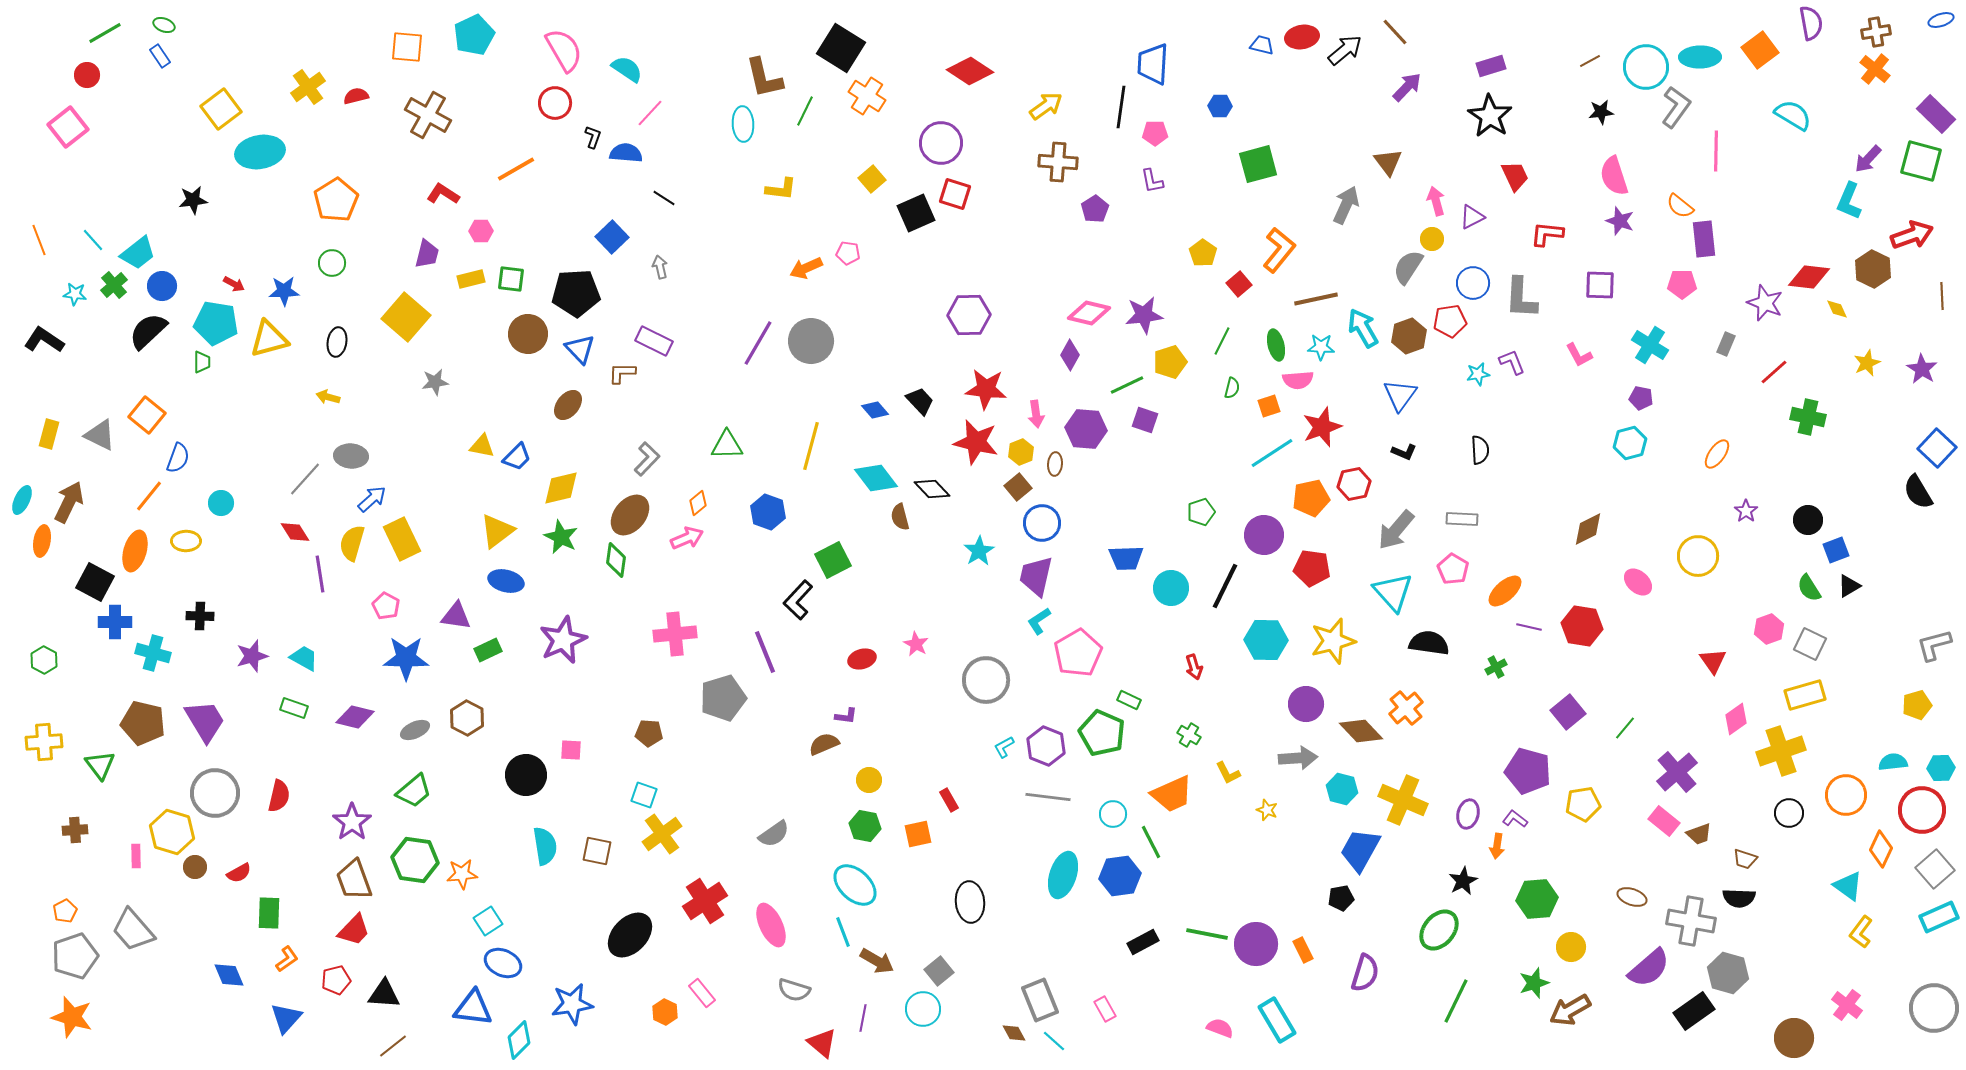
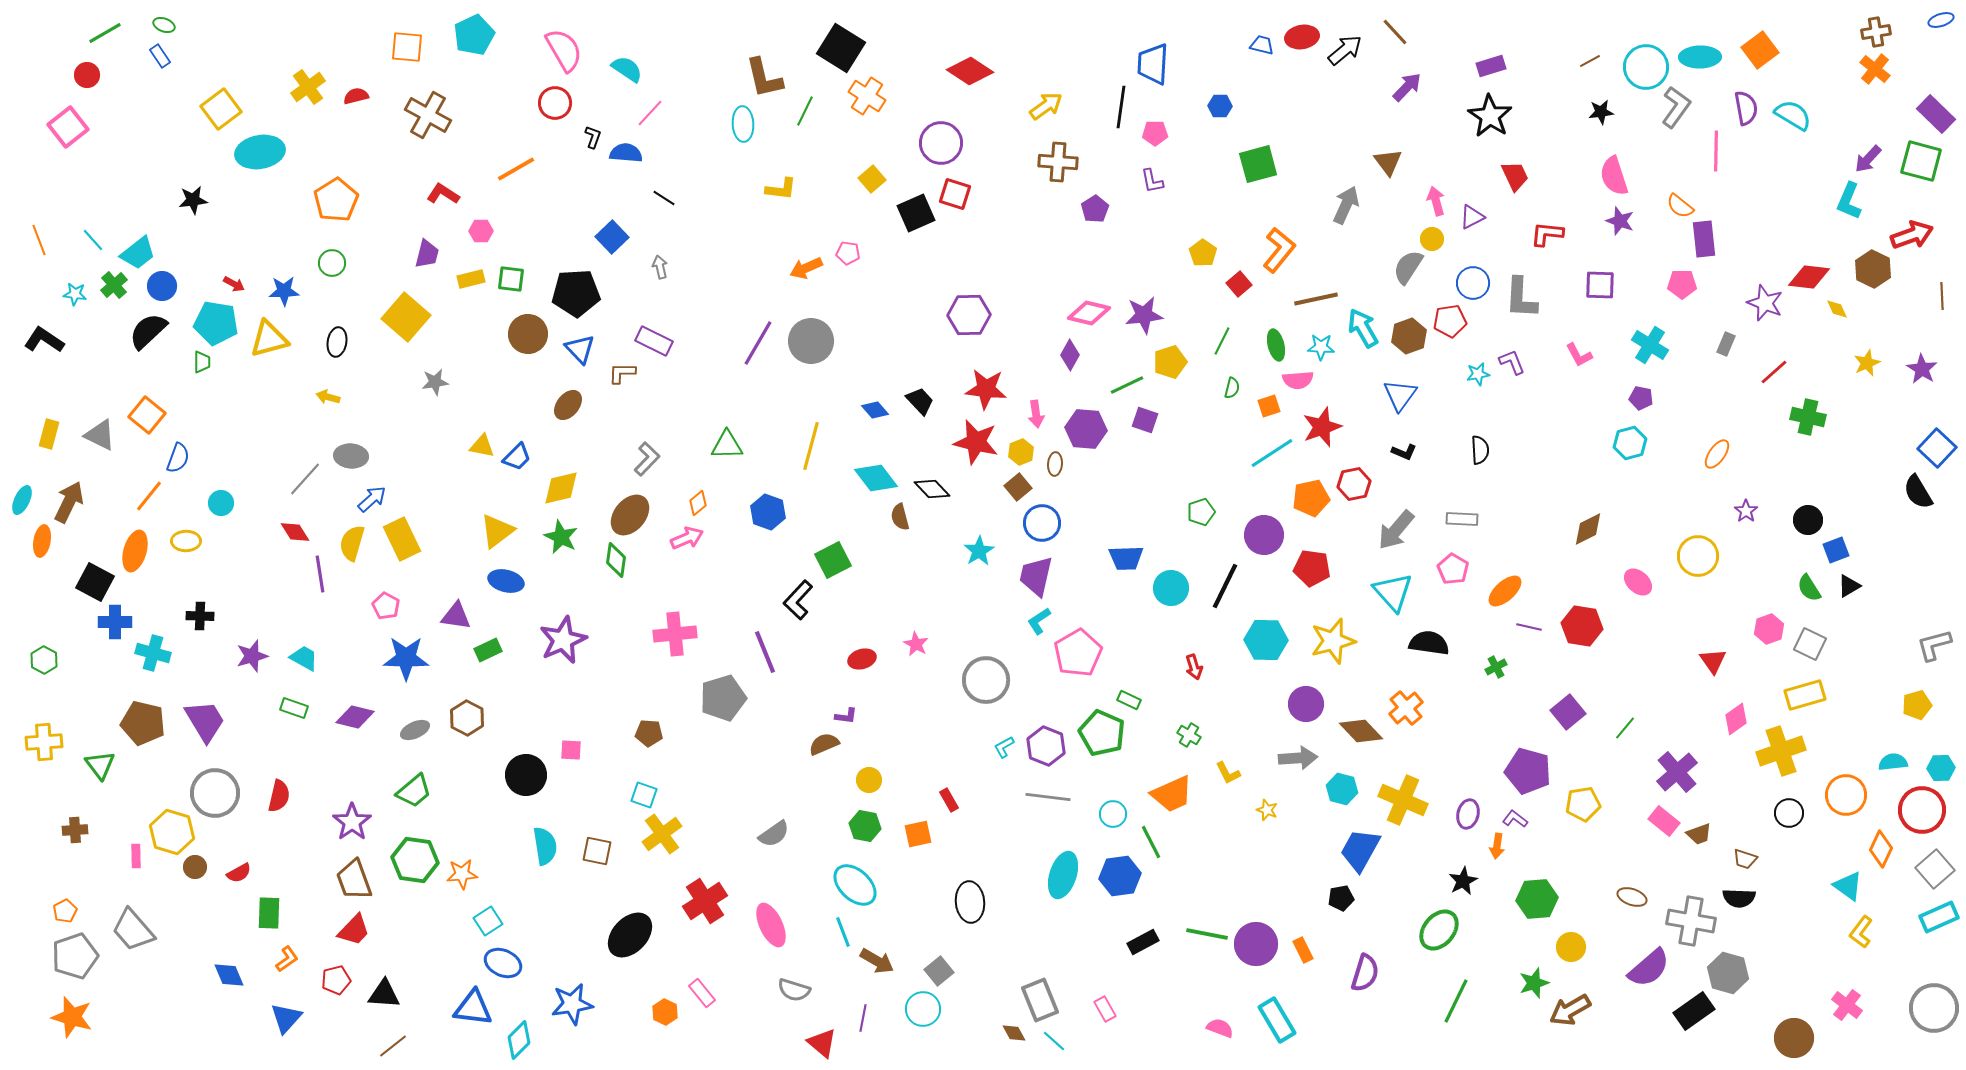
purple semicircle at (1811, 23): moved 65 px left, 85 px down
